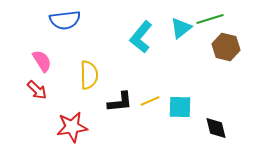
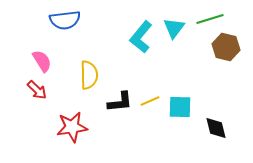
cyan triangle: moved 7 px left; rotated 15 degrees counterclockwise
